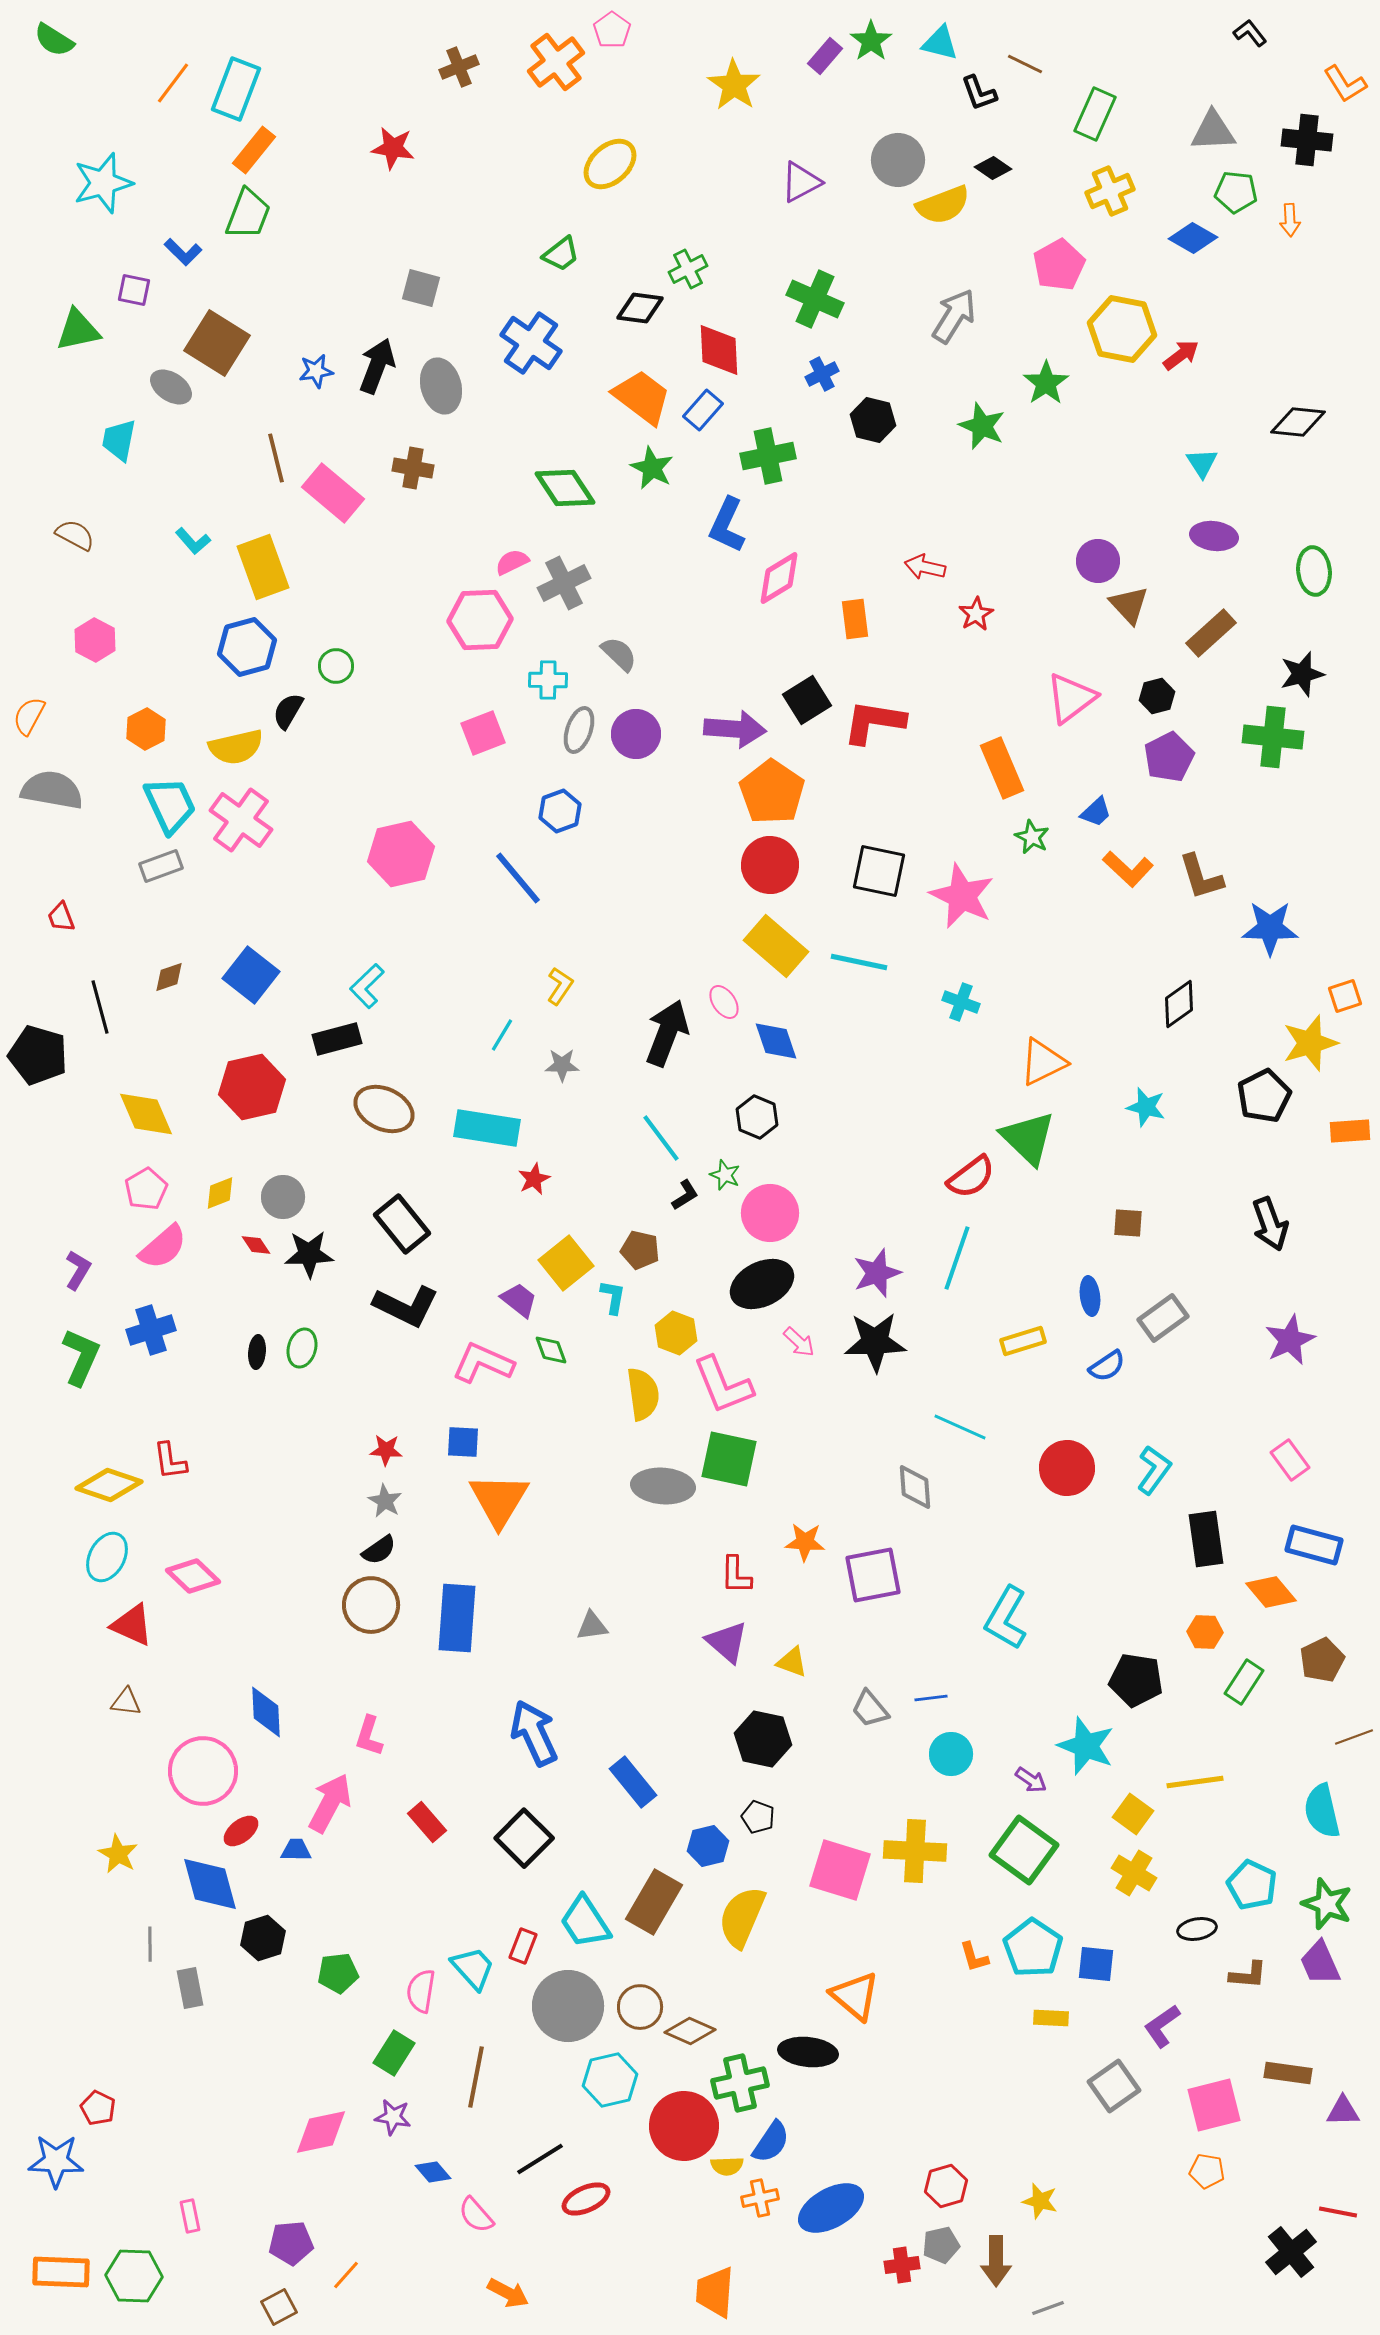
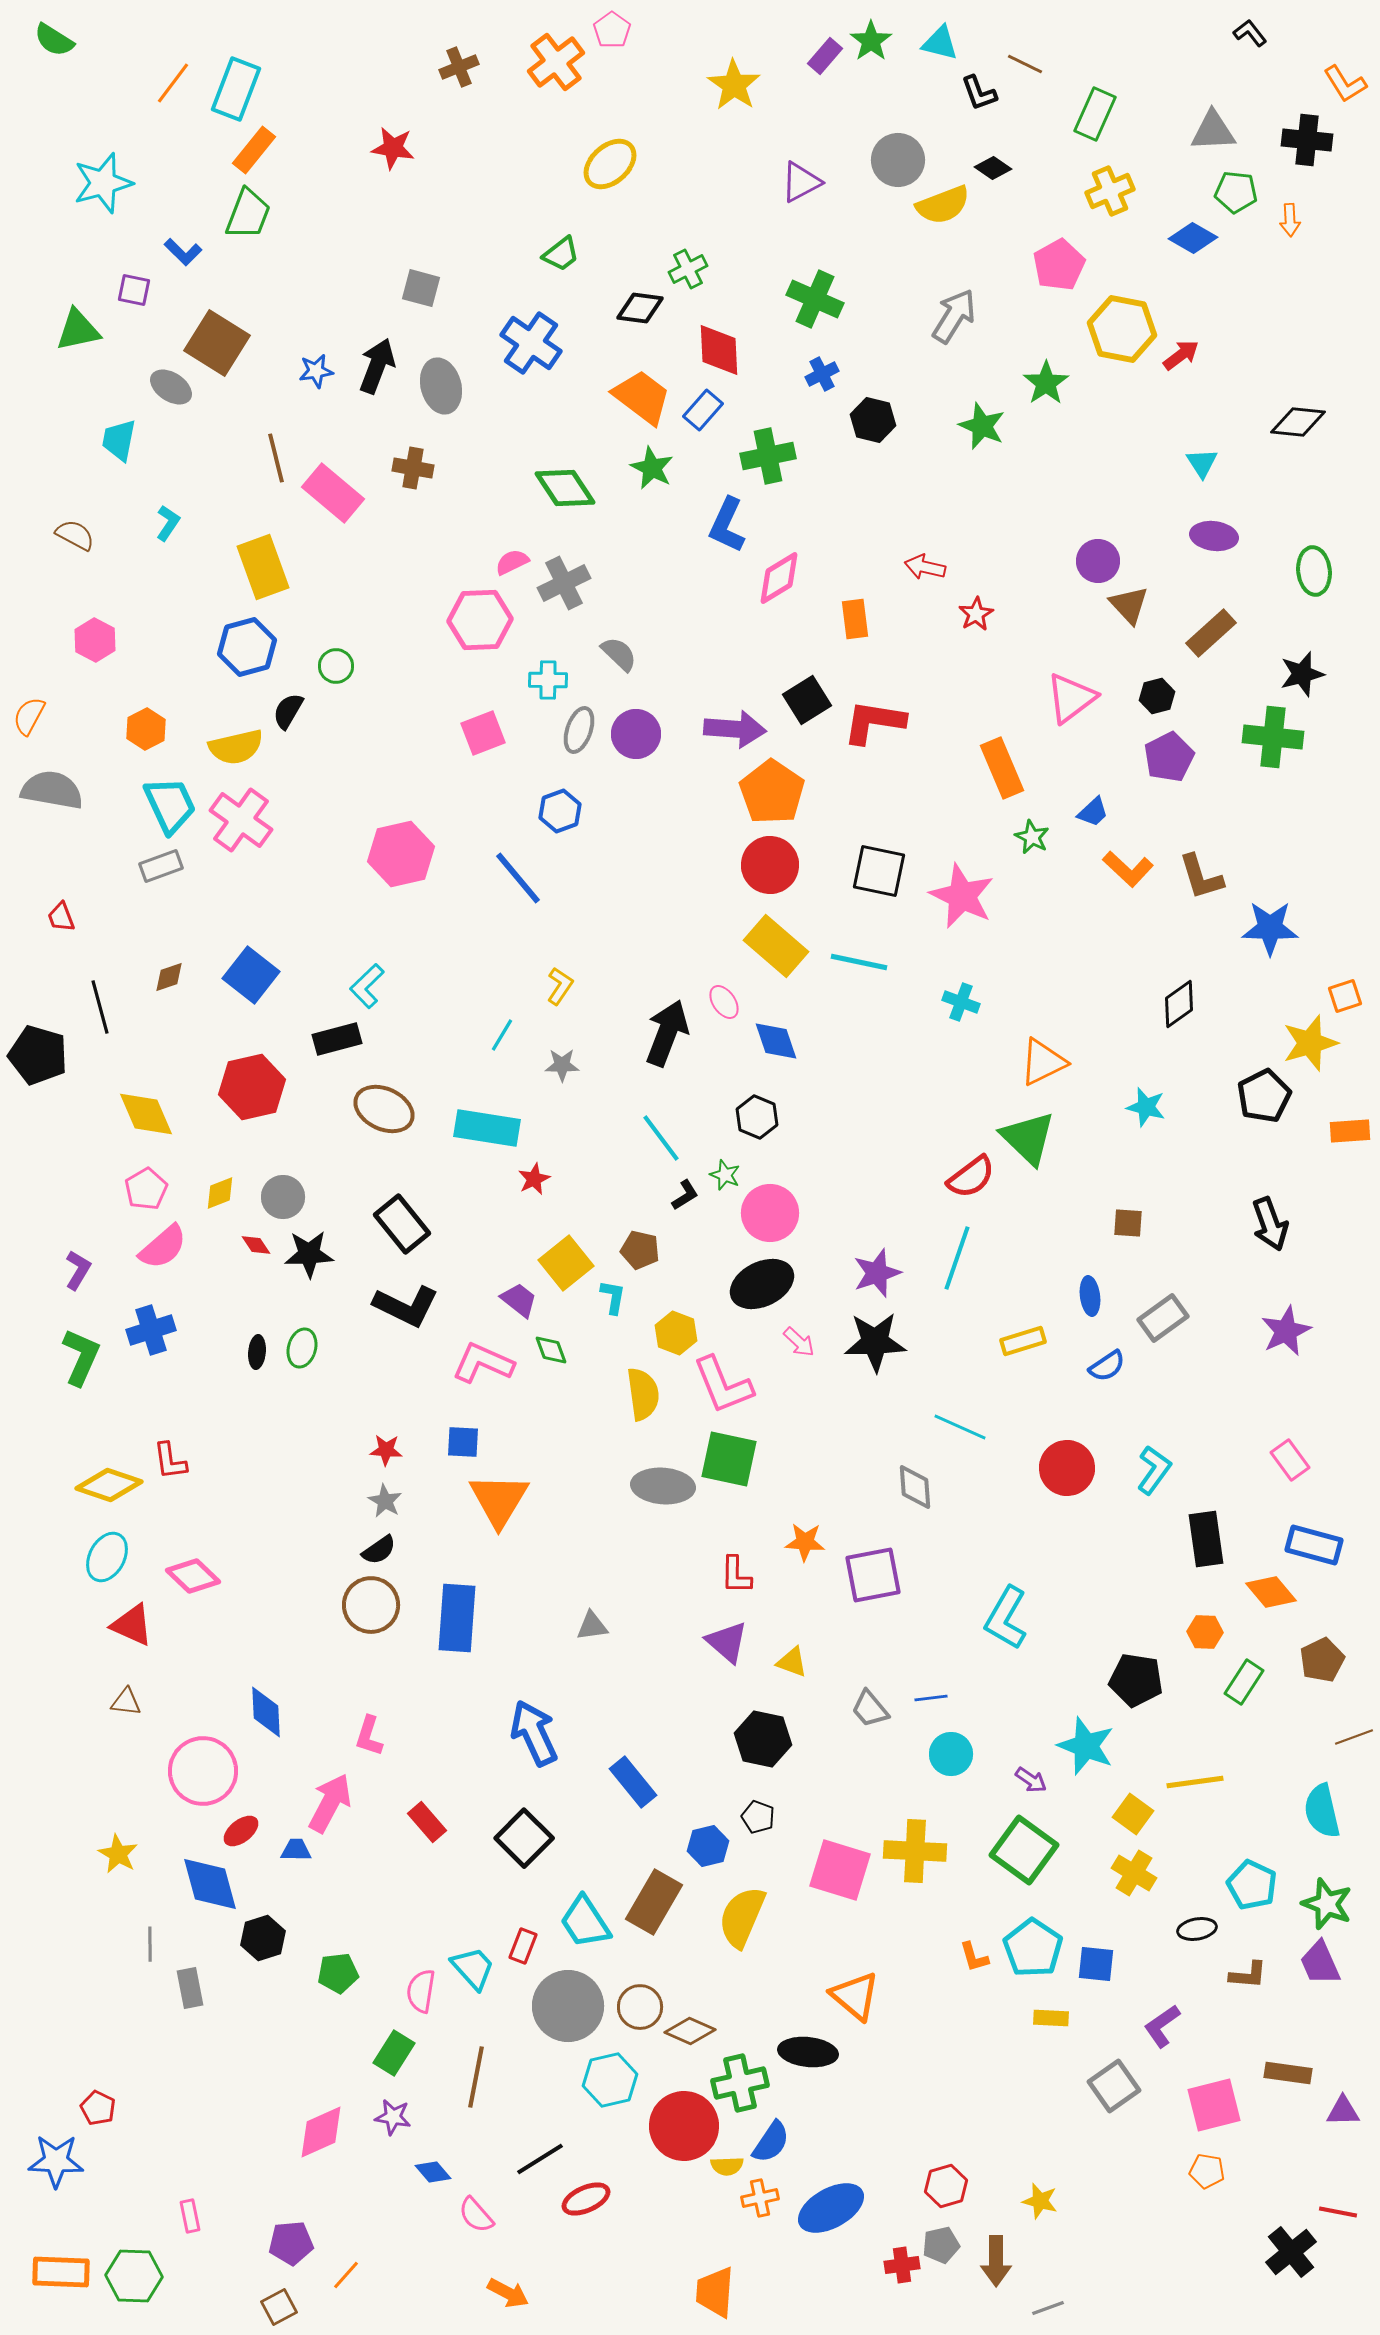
cyan L-shape at (193, 541): moved 25 px left, 18 px up; rotated 105 degrees counterclockwise
blue trapezoid at (1096, 812): moved 3 px left
purple star at (1290, 1340): moved 4 px left, 9 px up
pink diamond at (321, 2132): rotated 12 degrees counterclockwise
